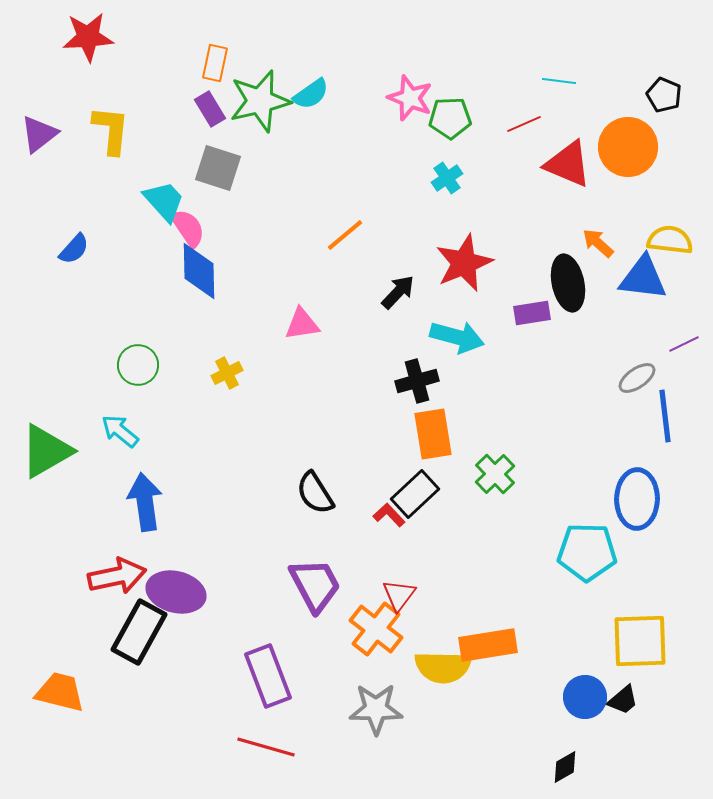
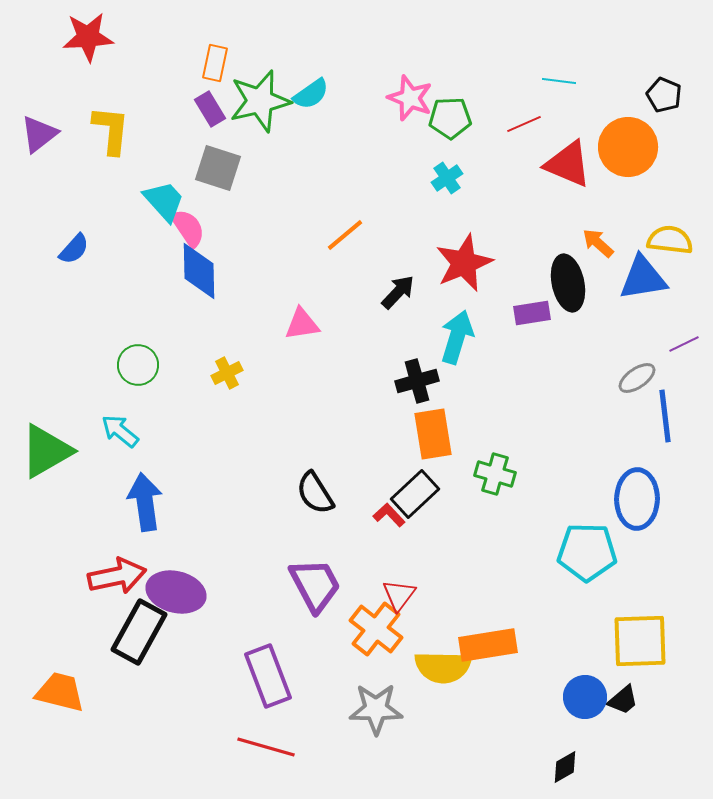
blue triangle at (643, 278): rotated 16 degrees counterclockwise
cyan arrow at (457, 337): rotated 88 degrees counterclockwise
green cross at (495, 474): rotated 30 degrees counterclockwise
